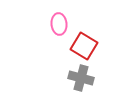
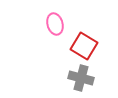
pink ellipse: moved 4 px left; rotated 10 degrees counterclockwise
